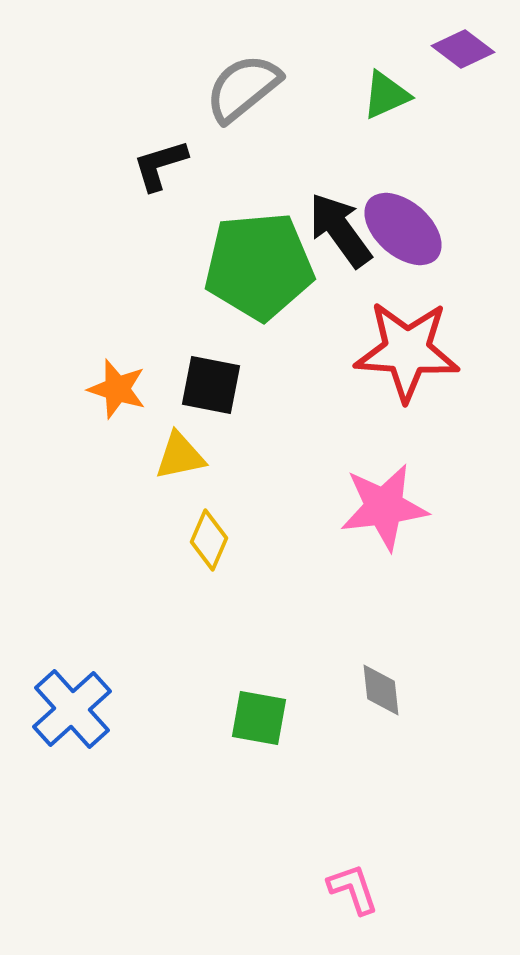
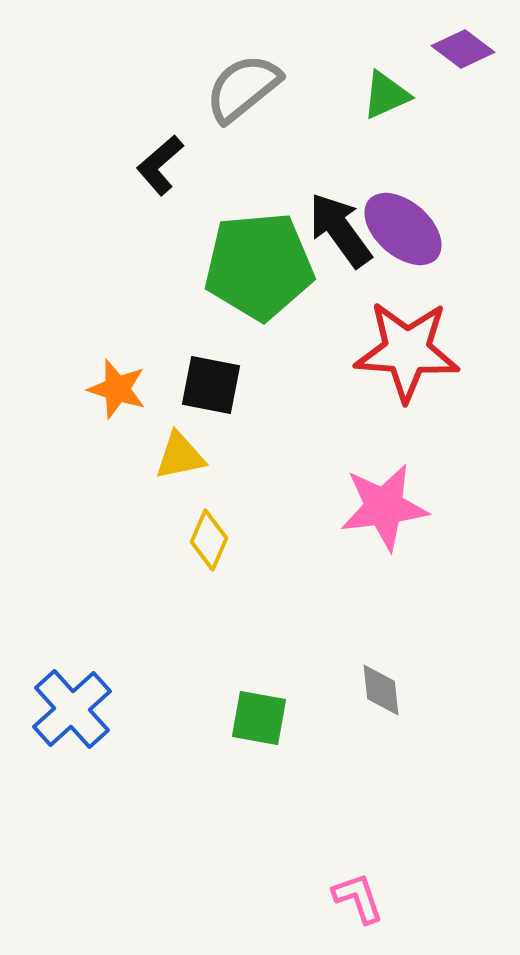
black L-shape: rotated 24 degrees counterclockwise
pink L-shape: moved 5 px right, 9 px down
